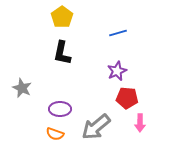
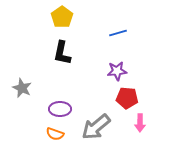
purple star: rotated 18 degrees clockwise
